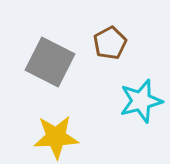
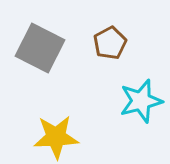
gray square: moved 10 px left, 14 px up
